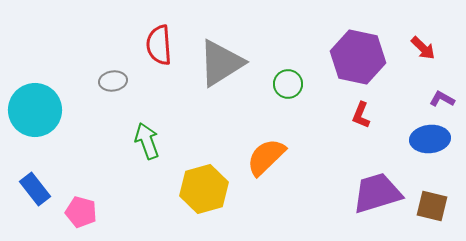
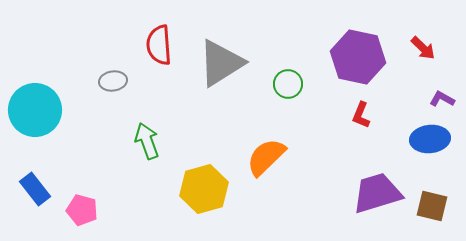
pink pentagon: moved 1 px right, 2 px up
